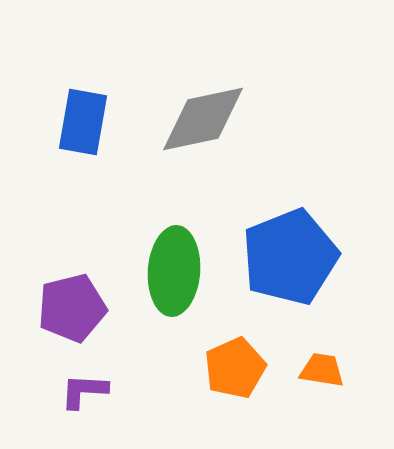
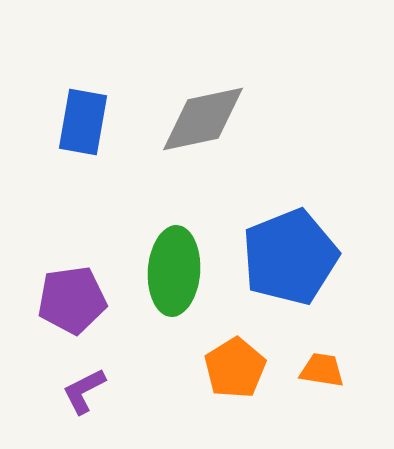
purple pentagon: moved 8 px up; rotated 6 degrees clockwise
orange pentagon: rotated 8 degrees counterclockwise
purple L-shape: rotated 30 degrees counterclockwise
